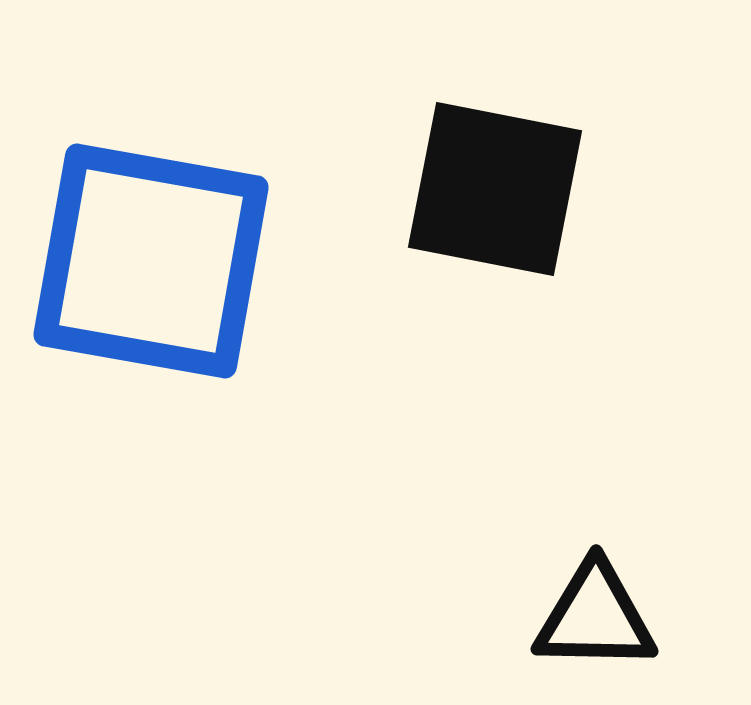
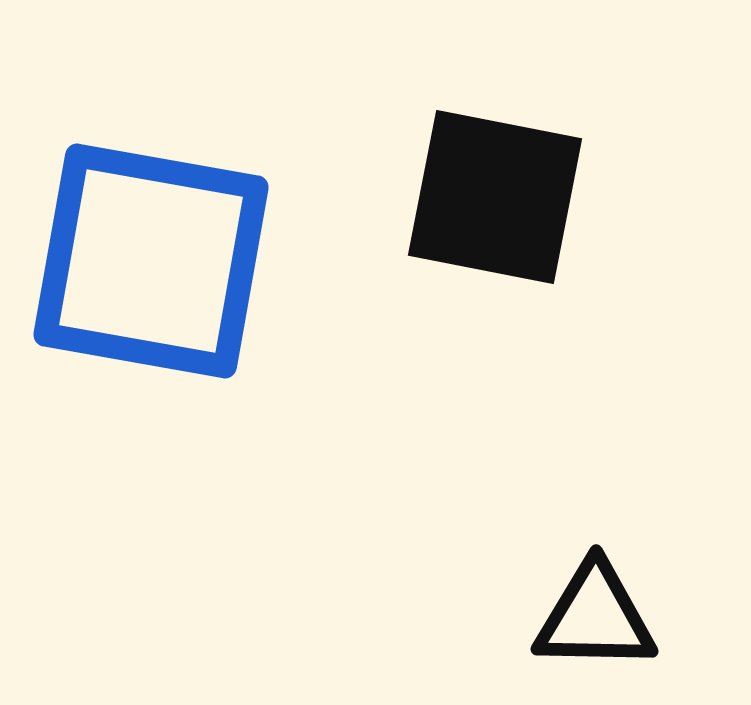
black square: moved 8 px down
